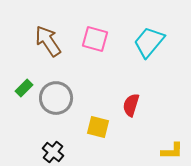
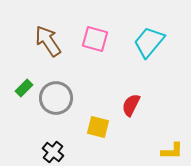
red semicircle: rotated 10 degrees clockwise
